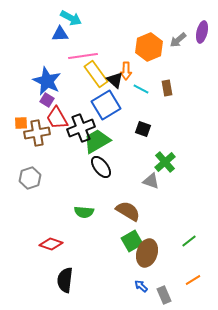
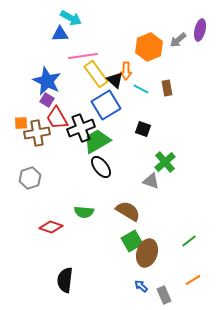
purple ellipse: moved 2 px left, 2 px up
red diamond: moved 17 px up
